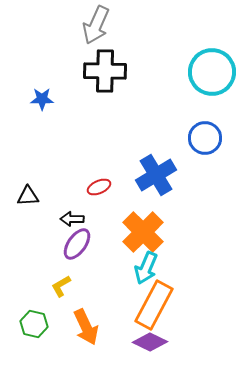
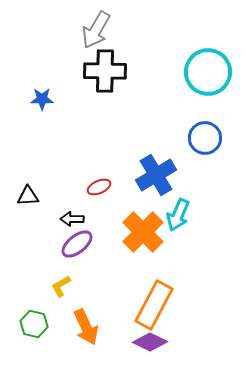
gray arrow: moved 5 px down; rotated 6 degrees clockwise
cyan circle: moved 4 px left
purple ellipse: rotated 16 degrees clockwise
cyan arrow: moved 32 px right, 53 px up
